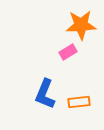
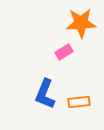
orange star: moved 2 px up
pink rectangle: moved 4 px left
